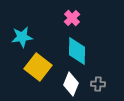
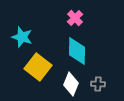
pink cross: moved 3 px right
cyan star: rotated 25 degrees clockwise
